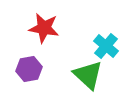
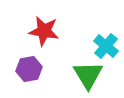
red star: moved 3 px down
green triangle: rotated 16 degrees clockwise
